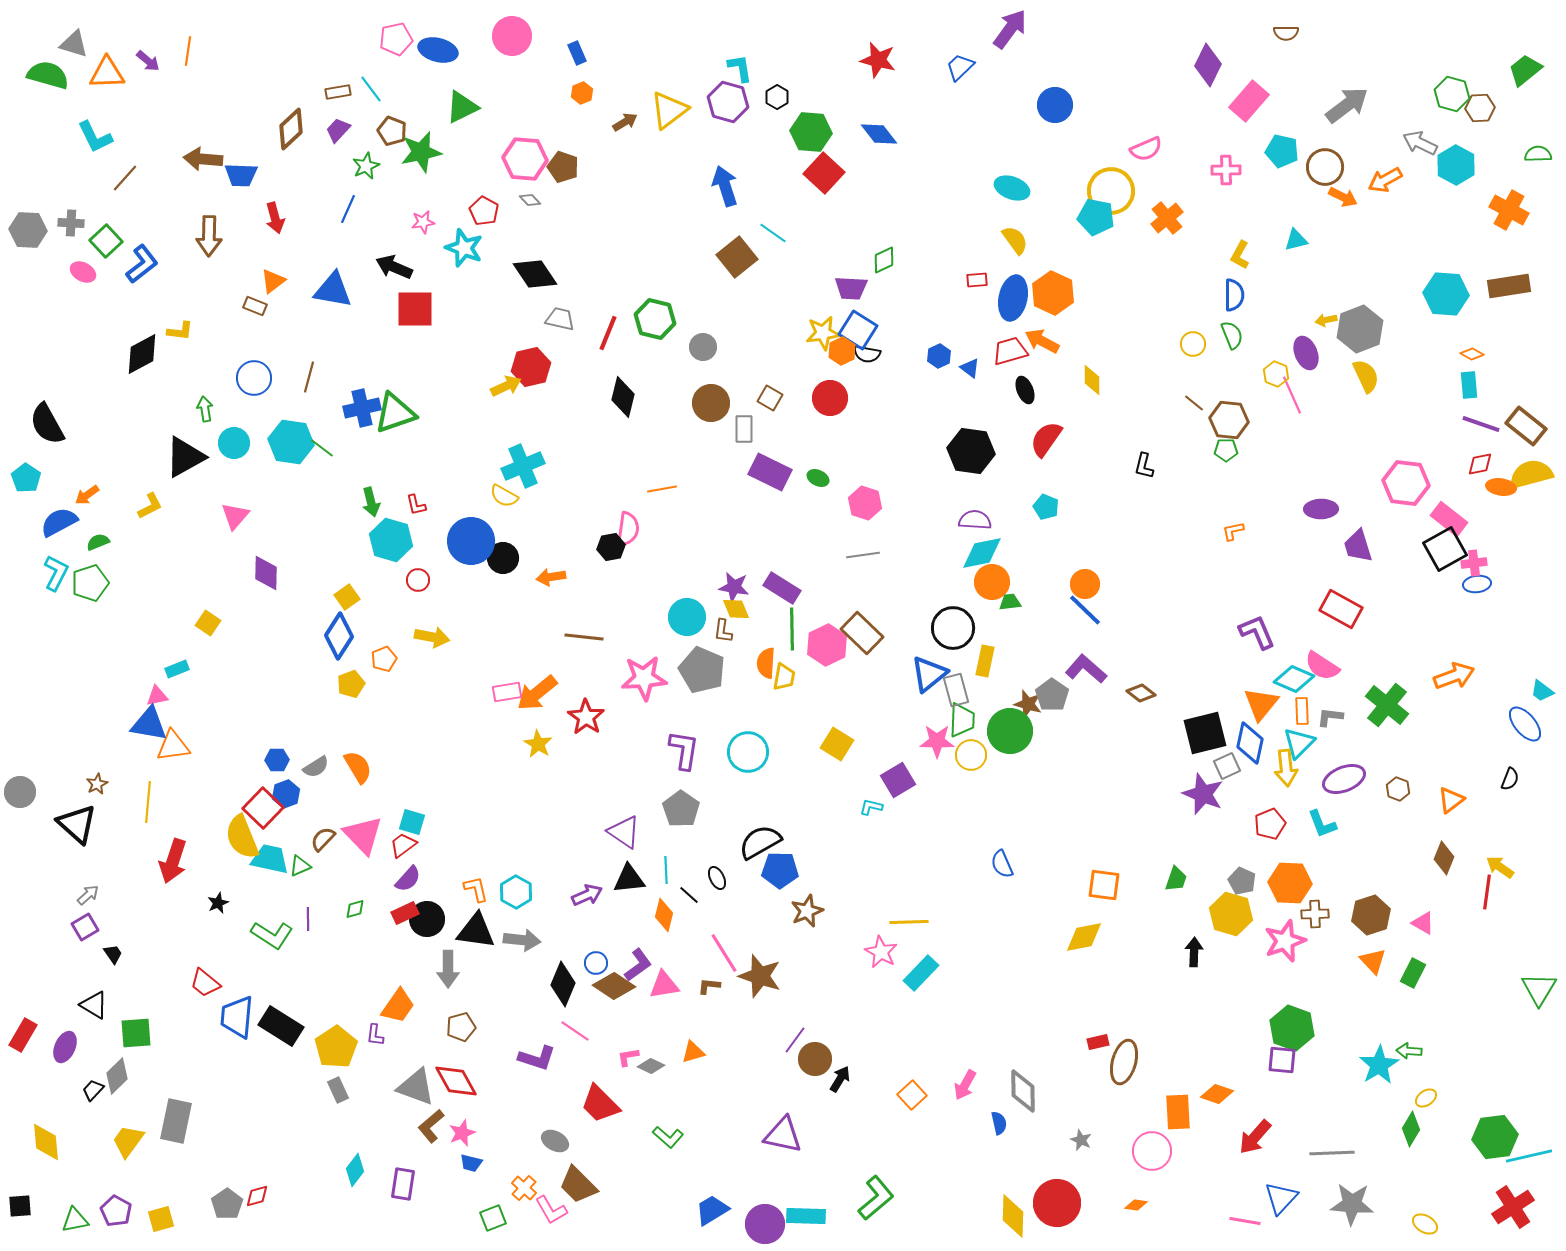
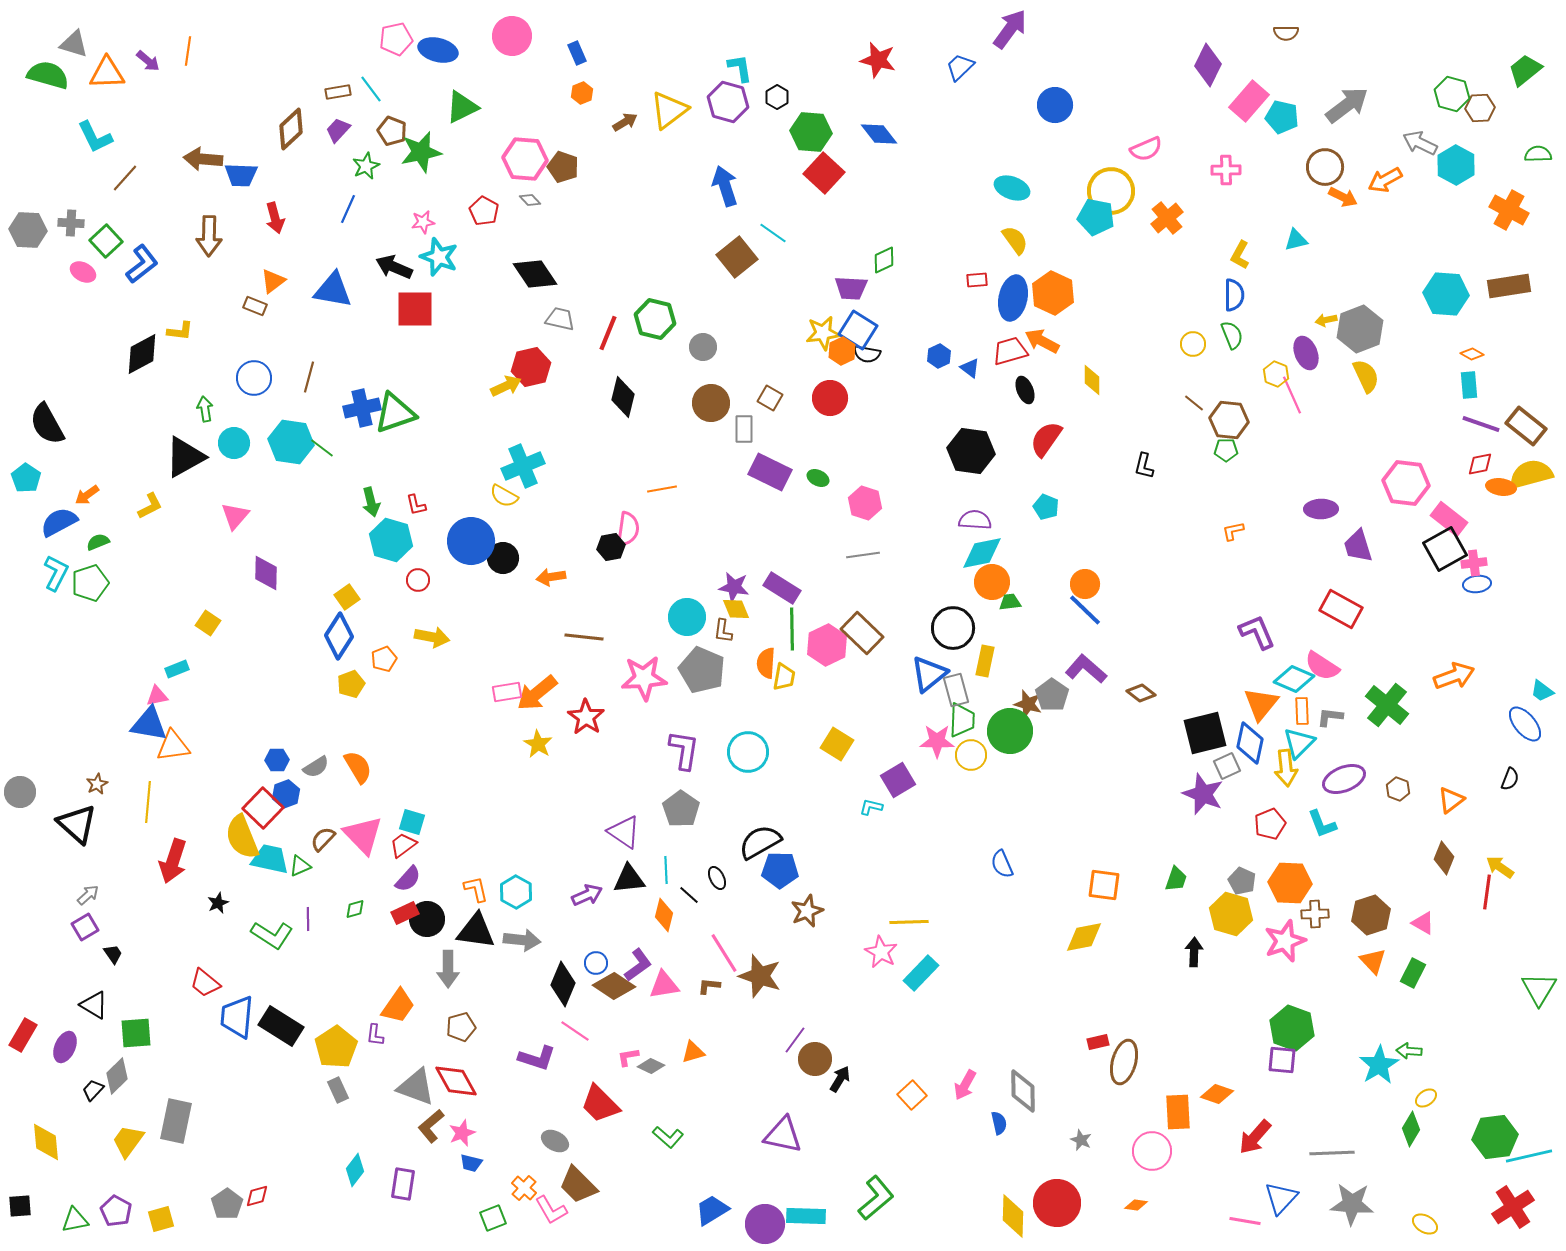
cyan pentagon at (1282, 151): moved 34 px up
cyan star at (464, 248): moved 25 px left, 9 px down
